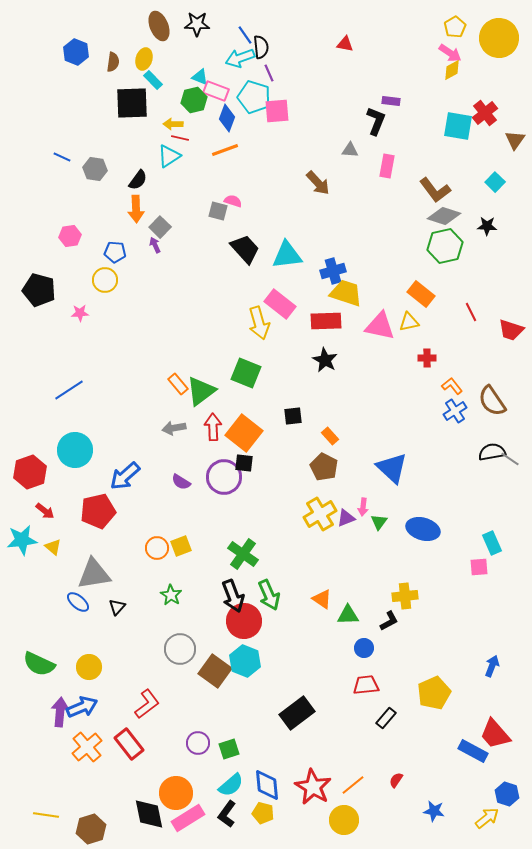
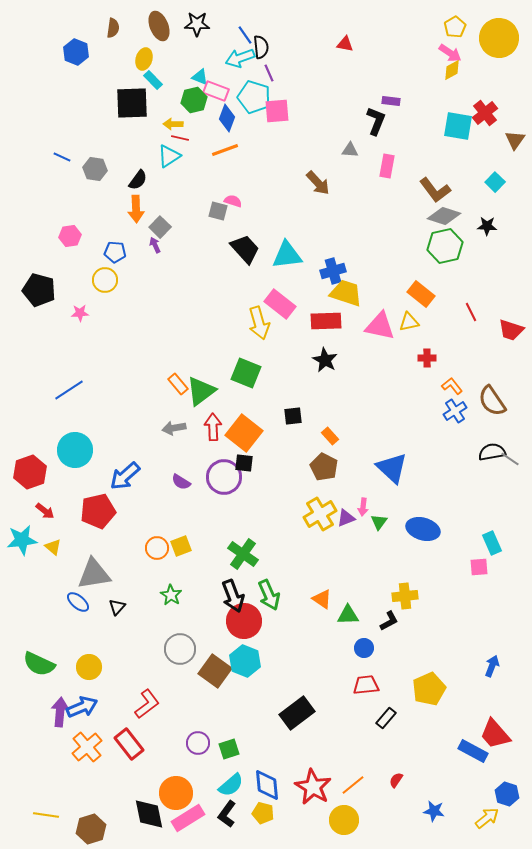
brown semicircle at (113, 62): moved 34 px up
yellow pentagon at (434, 693): moved 5 px left, 4 px up
